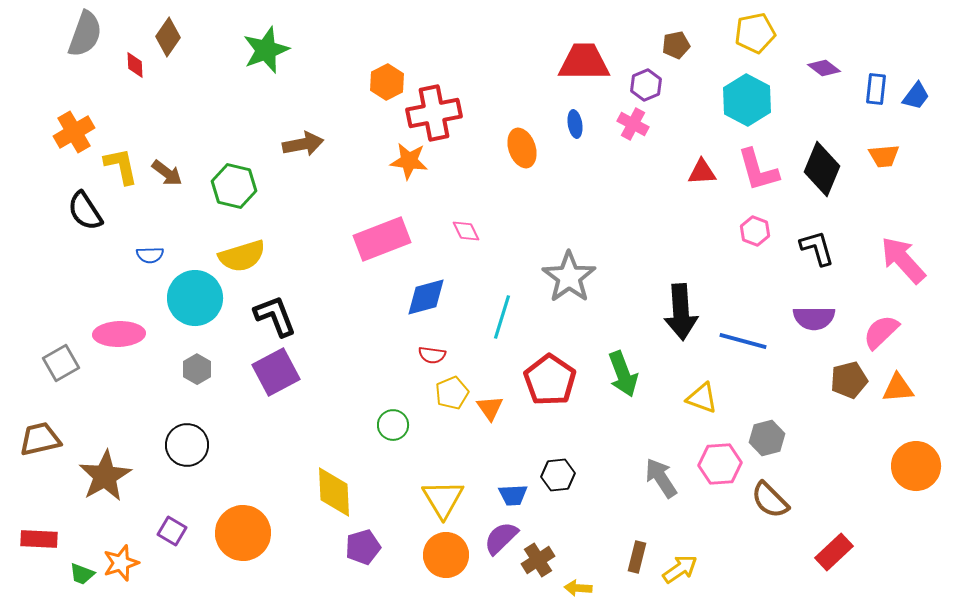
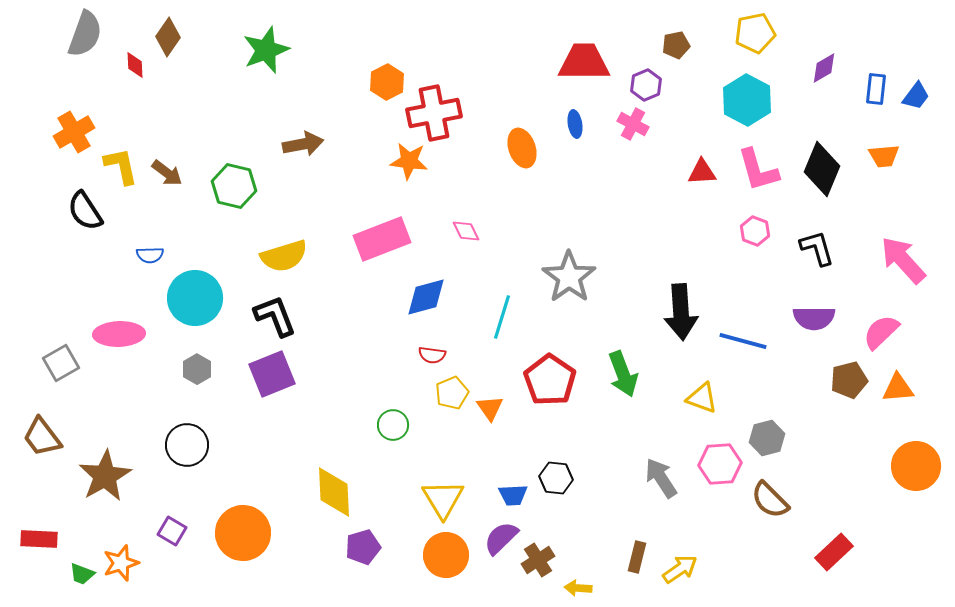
purple diamond at (824, 68): rotated 68 degrees counterclockwise
yellow semicircle at (242, 256): moved 42 px right
purple square at (276, 372): moved 4 px left, 2 px down; rotated 6 degrees clockwise
brown trapezoid at (40, 439): moved 2 px right, 2 px up; rotated 114 degrees counterclockwise
black hexagon at (558, 475): moved 2 px left, 3 px down; rotated 12 degrees clockwise
